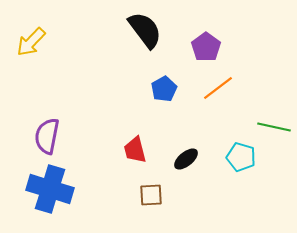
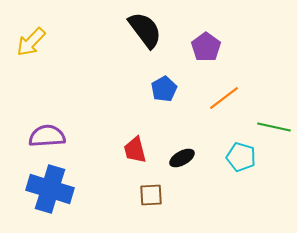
orange line: moved 6 px right, 10 px down
purple semicircle: rotated 75 degrees clockwise
black ellipse: moved 4 px left, 1 px up; rotated 10 degrees clockwise
